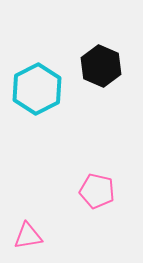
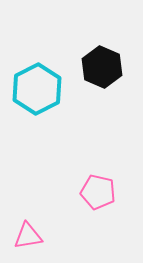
black hexagon: moved 1 px right, 1 px down
pink pentagon: moved 1 px right, 1 px down
